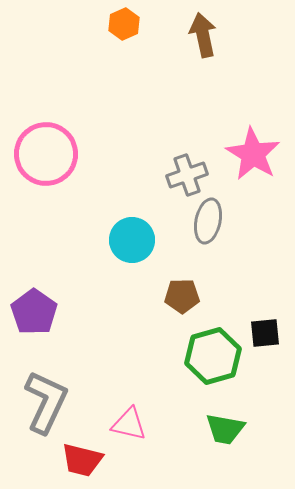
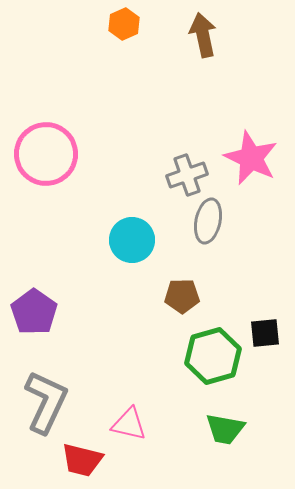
pink star: moved 2 px left, 4 px down; rotated 6 degrees counterclockwise
